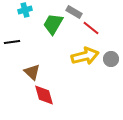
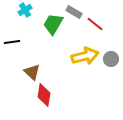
cyan cross: rotated 16 degrees counterclockwise
red line: moved 4 px right, 4 px up
red diamond: rotated 25 degrees clockwise
